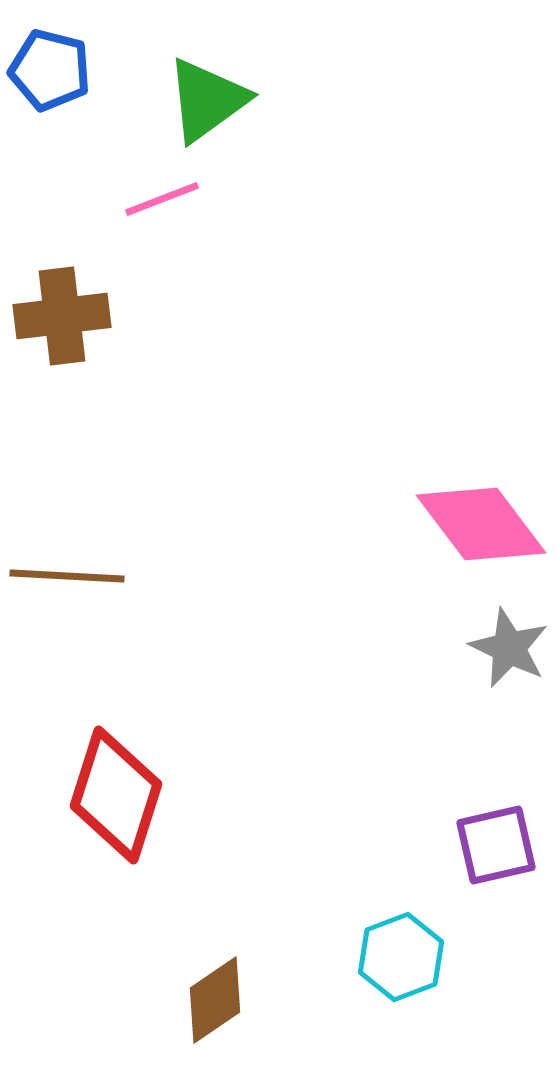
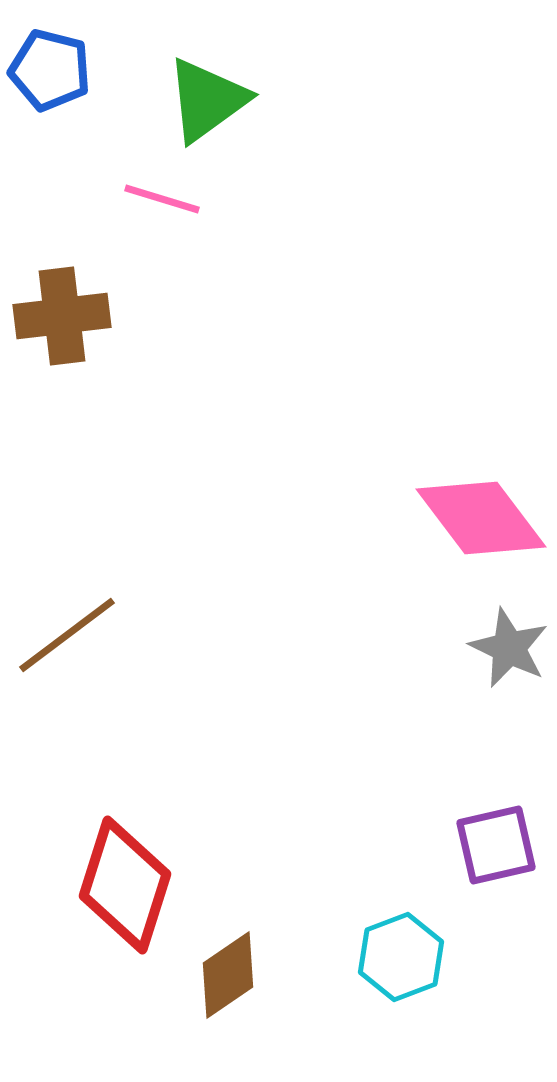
pink line: rotated 38 degrees clockwise
pink diamond: moved 6 px up
brown line: moved 59 px down; rotated 40 degrees counterclockwise
red diamond: moved 9 px right, 90 px down
brown diamond: moved 13 px right, 25 px up
